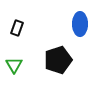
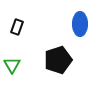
black rectangle: moved 1 px up
green triangle: moved 2 px left
